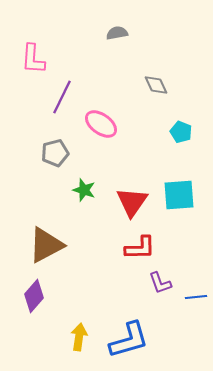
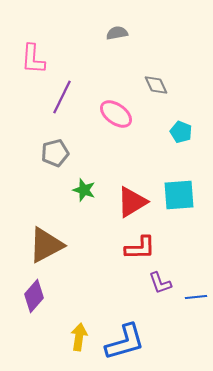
pink ellipse: moved 15 px right, 10 px up
red triangle: rotated 24 degrees clockwise
blue L-shape: moved 4 px left, 2 px down
